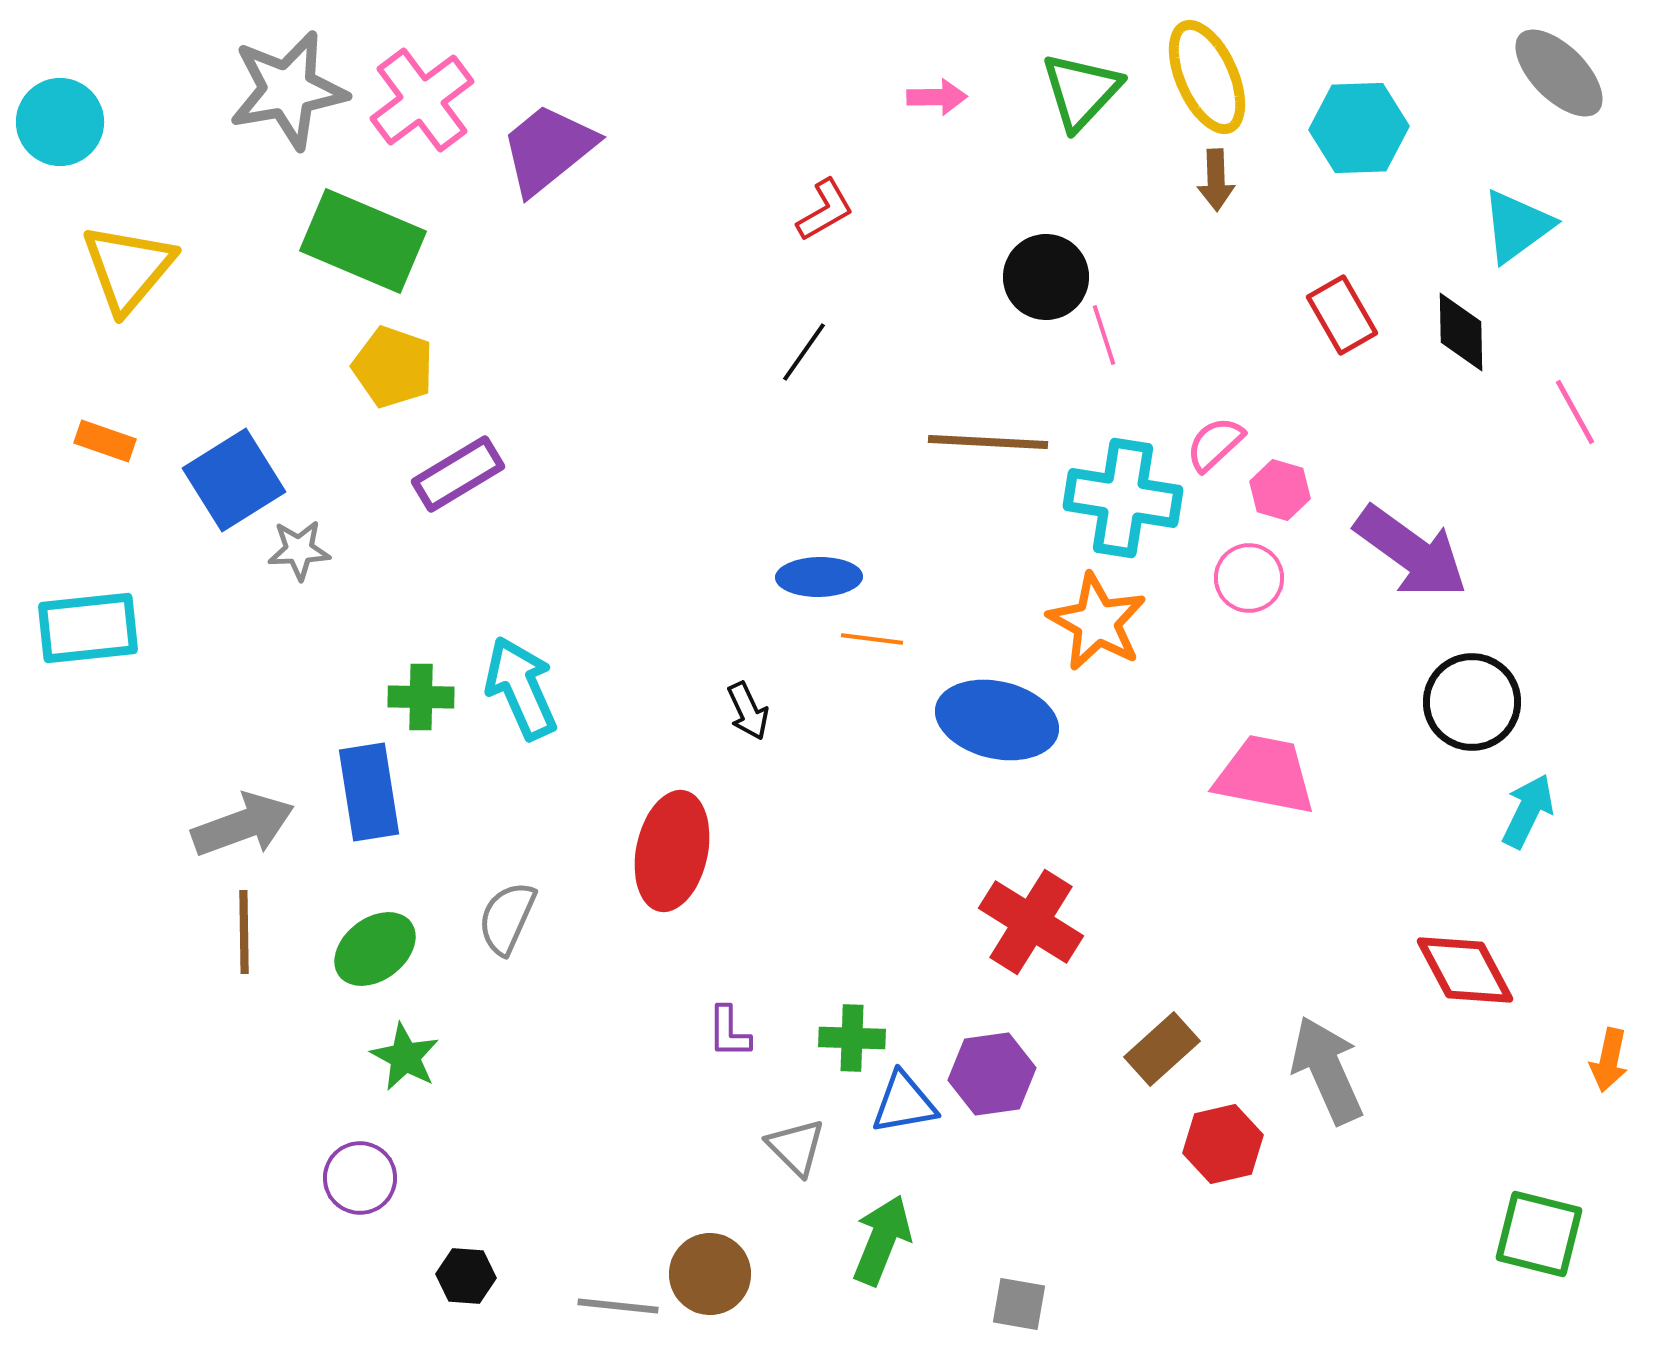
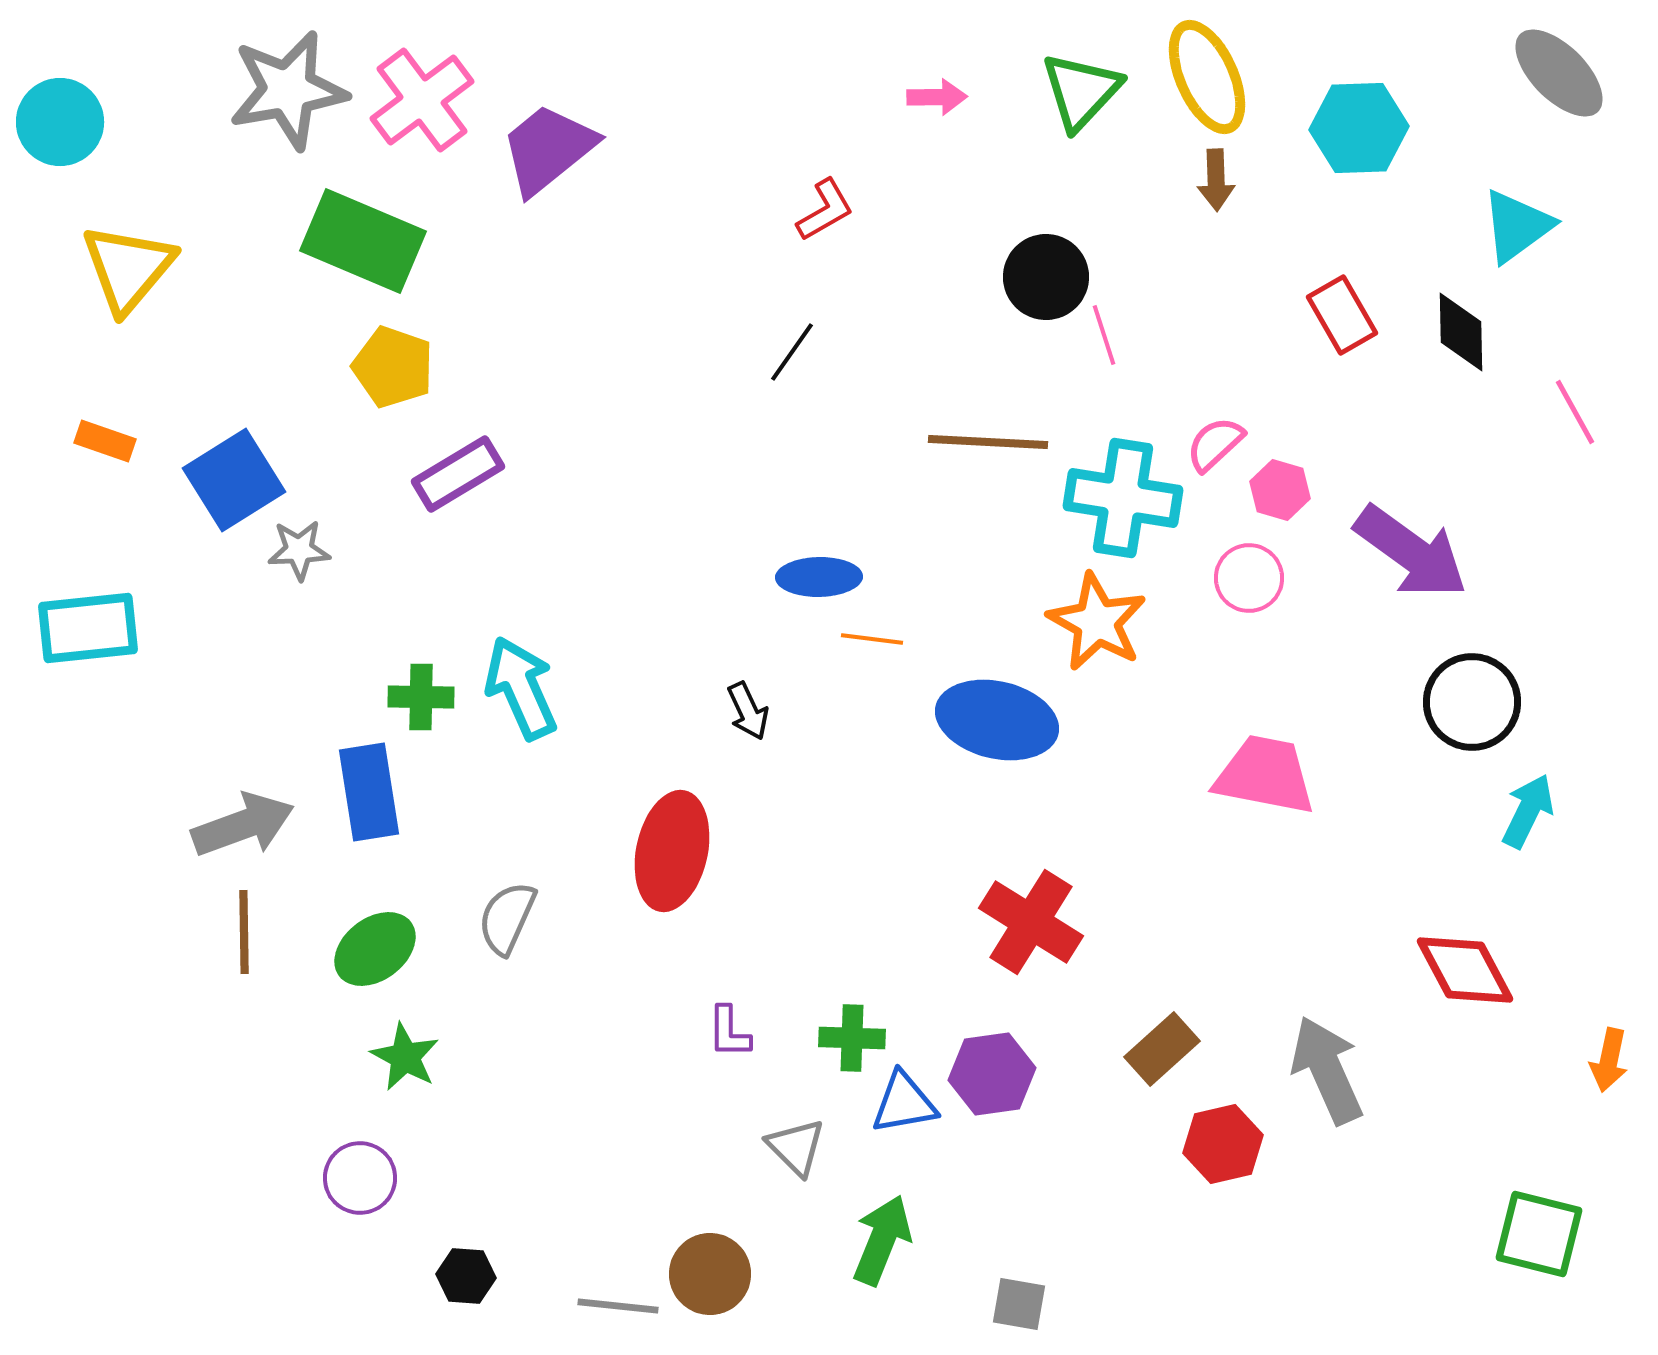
black line at (804, 352): moved 12 px left
